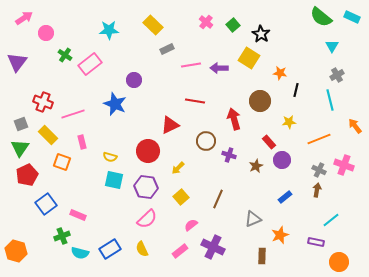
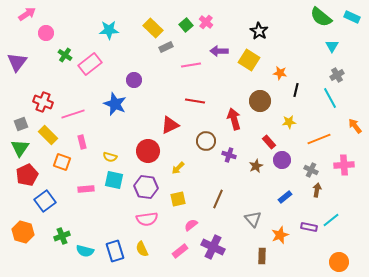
pink arrow at (24, 18): moved 3 px right, 4 px up
yellow rectangle at (153, 25): moved 3 px down
green square at (233, 25): moved 47 px left
black star at (261, 34): moved 2 px left, 3 px up
gray rectangle at (167, 49): moved 1 px left, 2 px up
yellow square at (249, 58): moved 2 px down
purple arrow at (219, 68): moved 17 px up
cyan line at (330, 100): moved 2 px up; rotated 15 degrees counterclockwise
pink cross at (344, 165): rotated 24 degrees counterclockwise
gray cross at (319, 170): moved 8 px left
yellow square at (181, 197): moved 3 px left, 2 px down; rotated 28 degrees clockwise
blue square at (46, 204): moved 1 px left, 3 px up
pink rectangle at (78, 215): moved 8 px right, 26 px up; rotated 28 degrees counterclockwise
pink semicircle at (147, 219): rotated 35 degrees clockwise
gray triangle at (253, 219): rotated 48 degrees counterclockwise
purple rectangle at (316, 242): moved 7 px left, 15 px up
blue rectangle at (110, 249): moved 5 px right, 2 px down; rotated 75 degrees counterclockwise
orange hexagon at (16, 251): moved 7 px right, 19 px up
cyan semicircle at (80, 253): moved 5 px right, 2 px up
